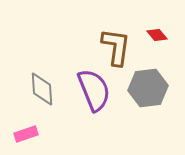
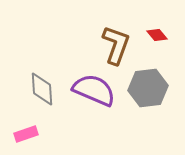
brown L-shape: moved 2 px up; rotated 12 degrees clockwise
purple semicircle: rotated 45 degrees counterclockwise
